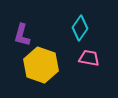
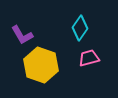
purple L-shape: rotated 45 degrees counterclockwise
pink trapezoid: rotated 25 degrees counterclockwise
